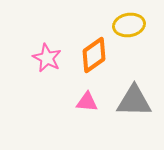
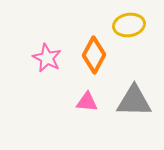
orange diamond: rotated 27 degrees counterclockwise
